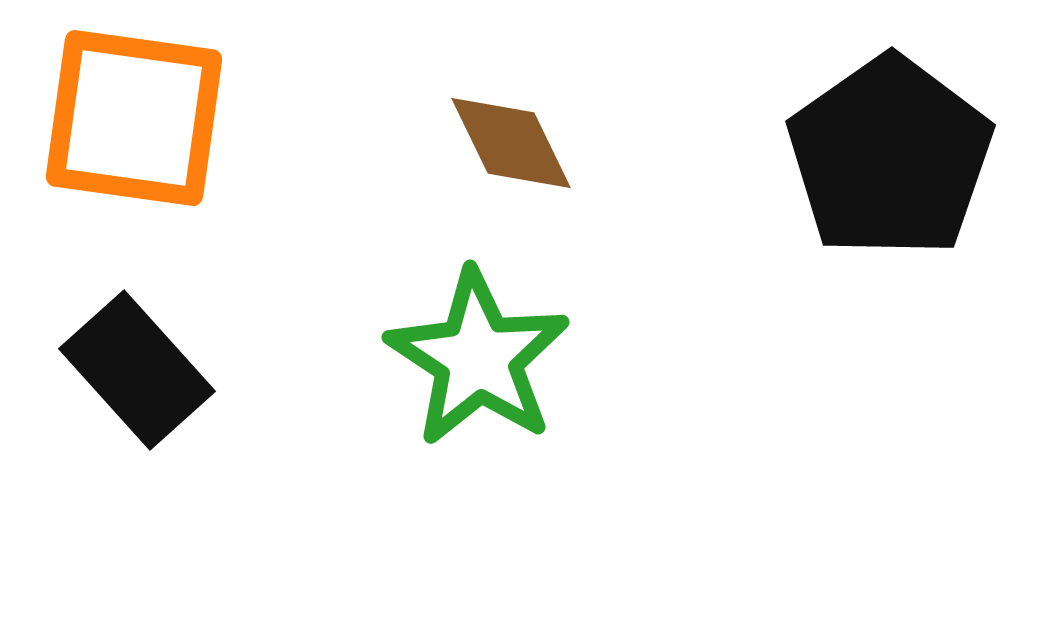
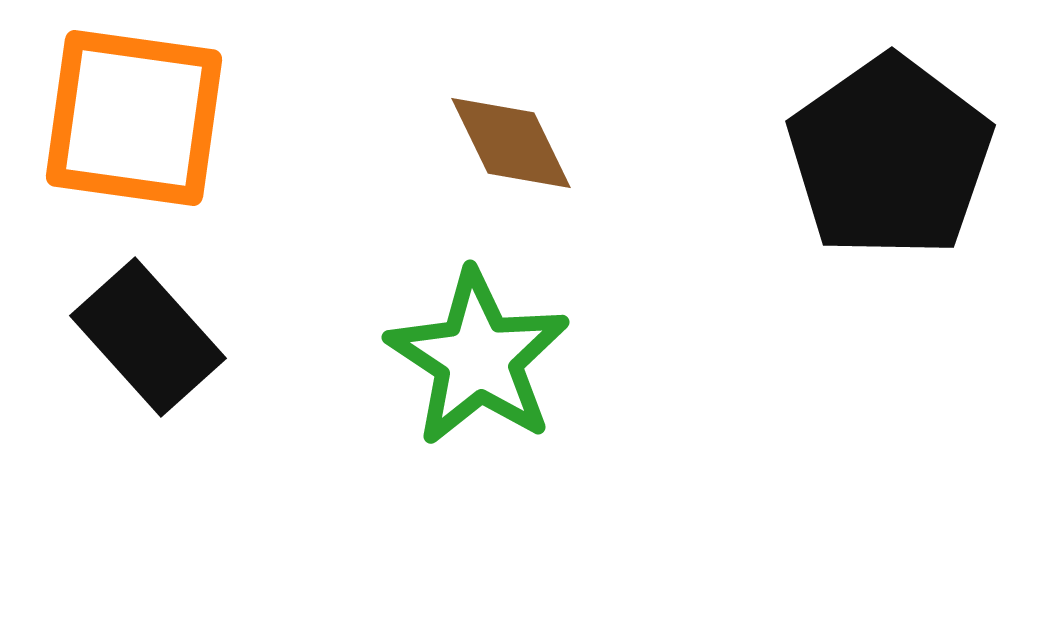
black rectangle: moved 11 px right, 33 px up
